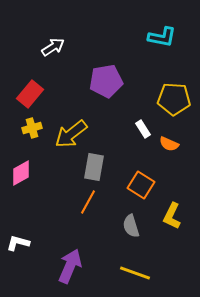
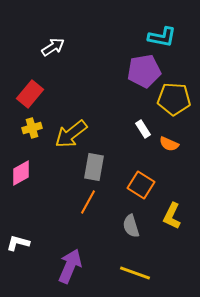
purple pentagon: moved 38 px right, 10 px up
